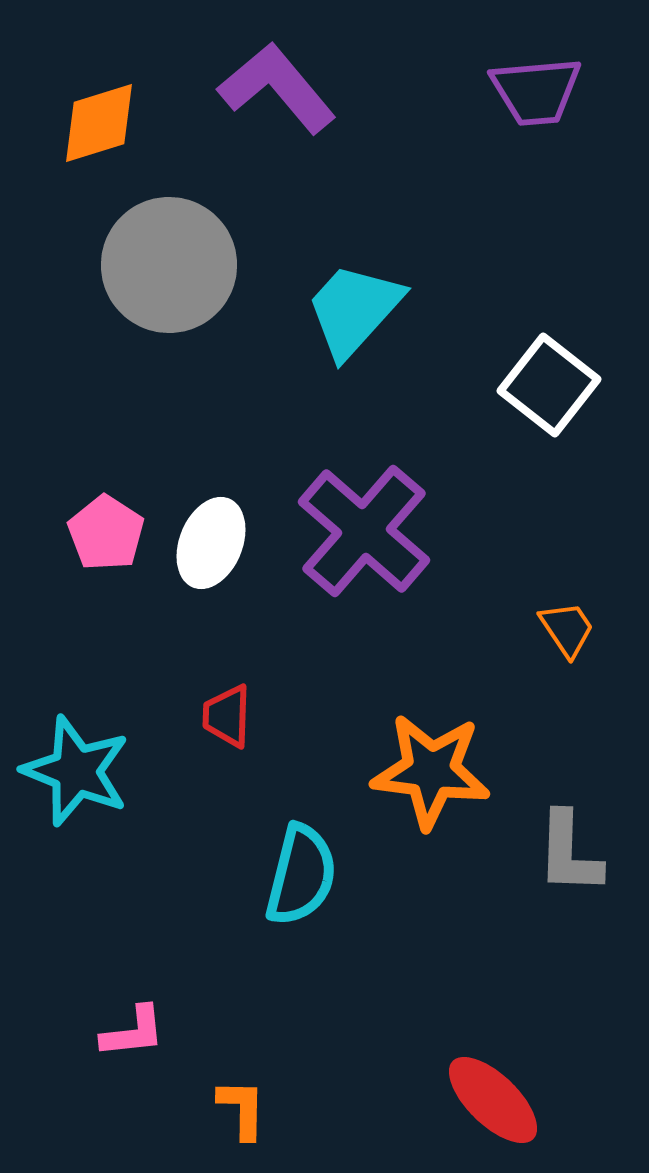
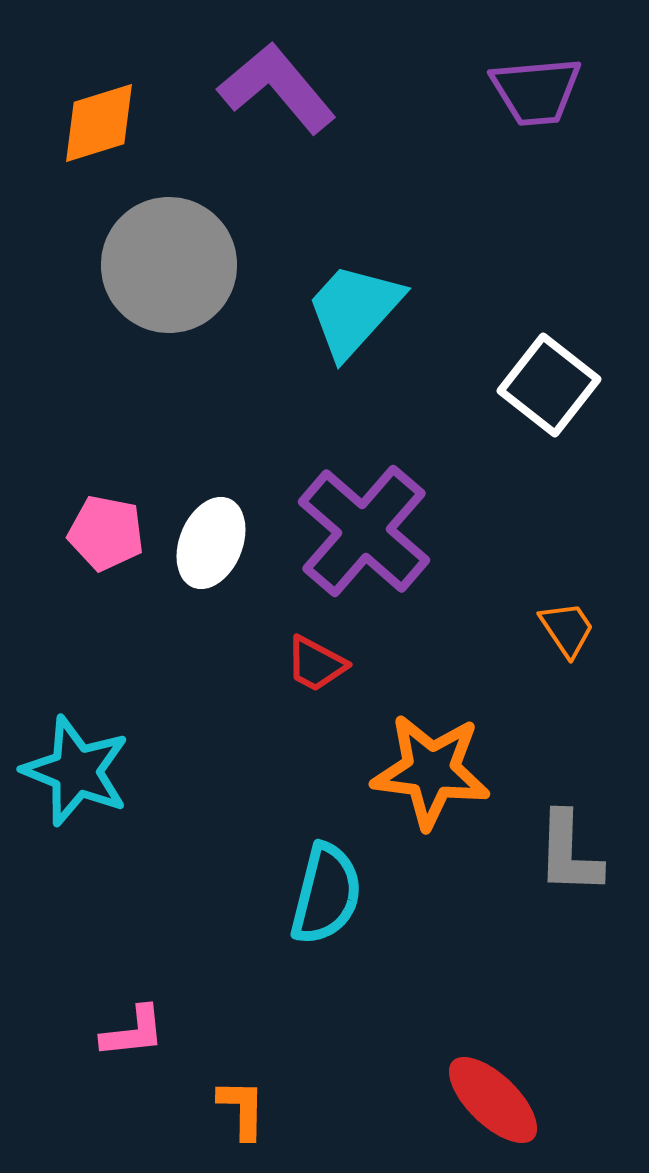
pink pentagon: rotated 22 degrees counterclockwise
red trapezoid: moved 89 px right, 52 px up; rotated 64 degrees counterclockwise
cyan semicircle: moved 25 px right, 19 px down
